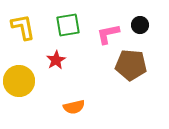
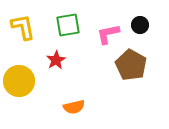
brown pentagon: rotated 24 degrees clockwise
